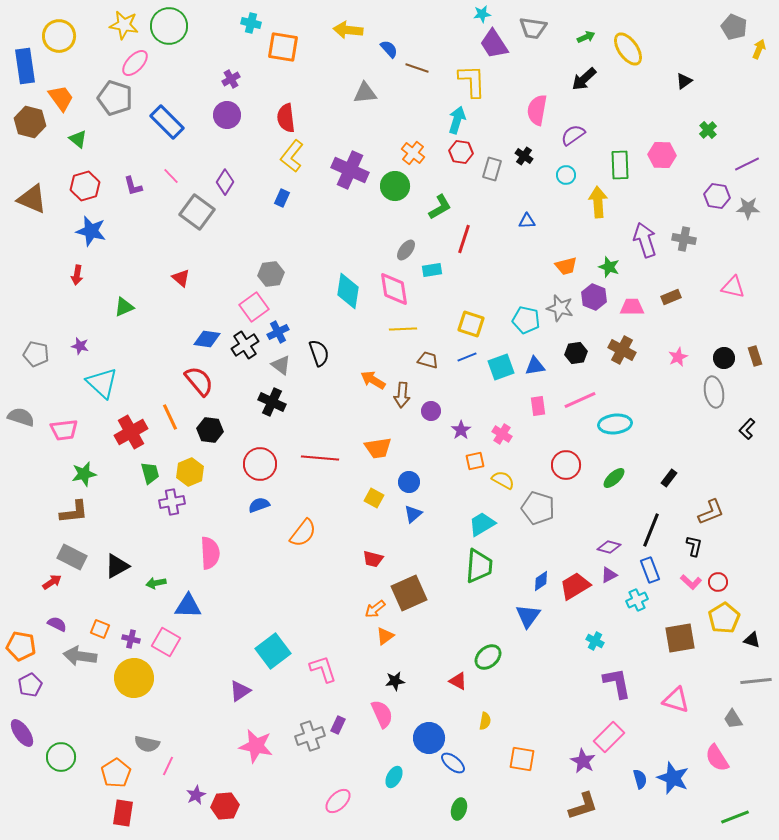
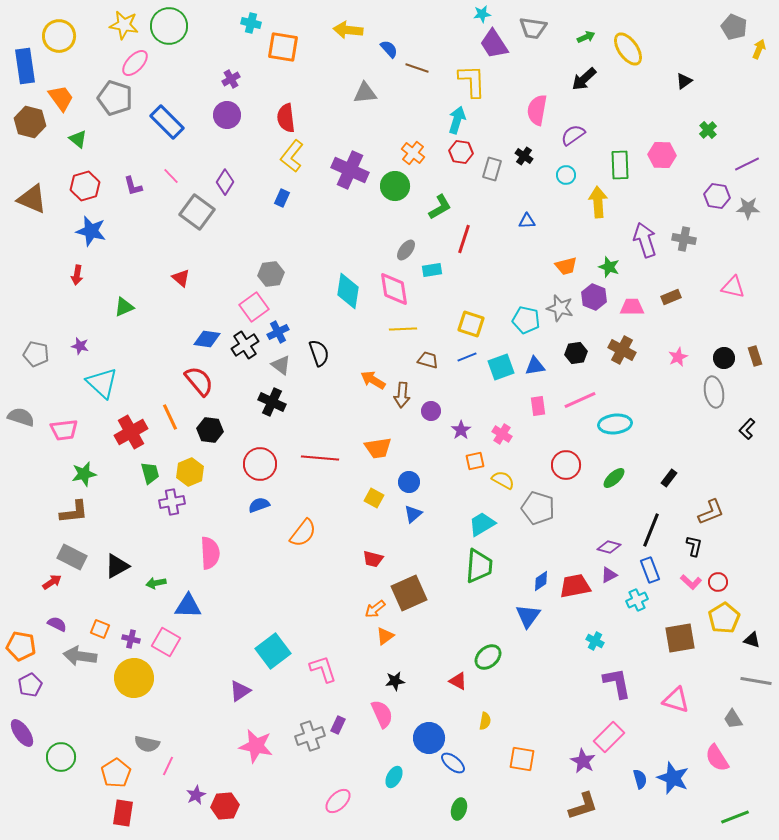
red trapezoid at (575, 586): rotated 20 degrees clockwise
gray line at (756, 681): rotated 16 degrees clockwise
